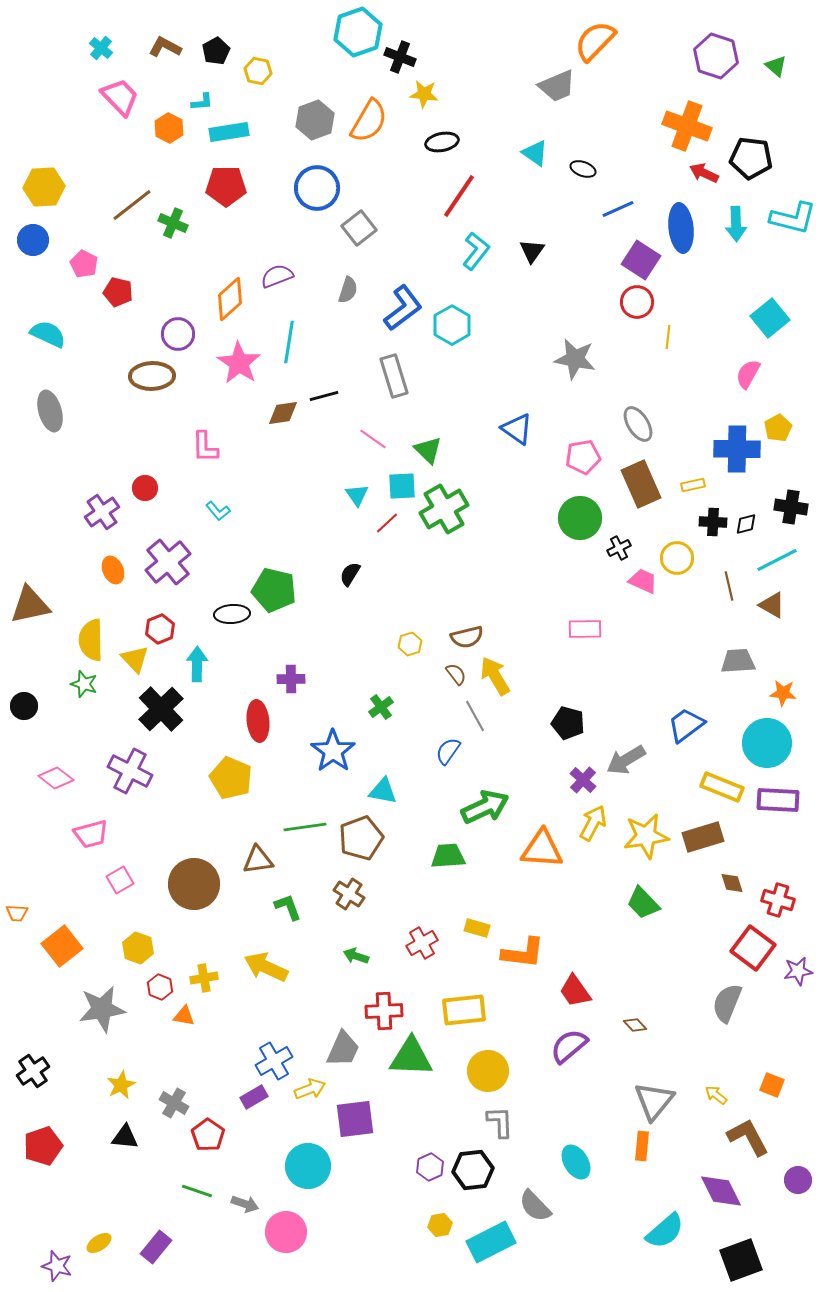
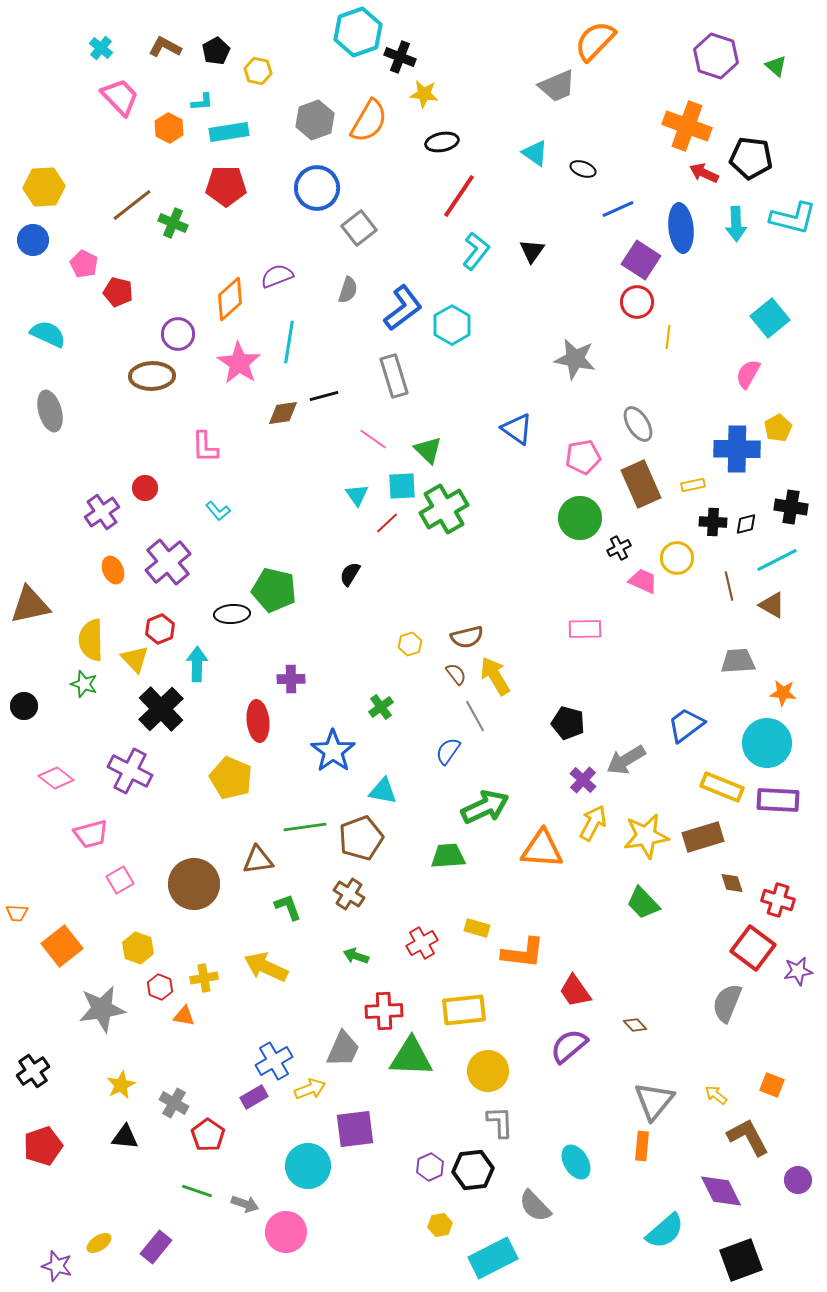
purple square at (355, 1119): moved 10 px down
cyan rectangle at (491, 1242): moved 2 px right, 16 px down
